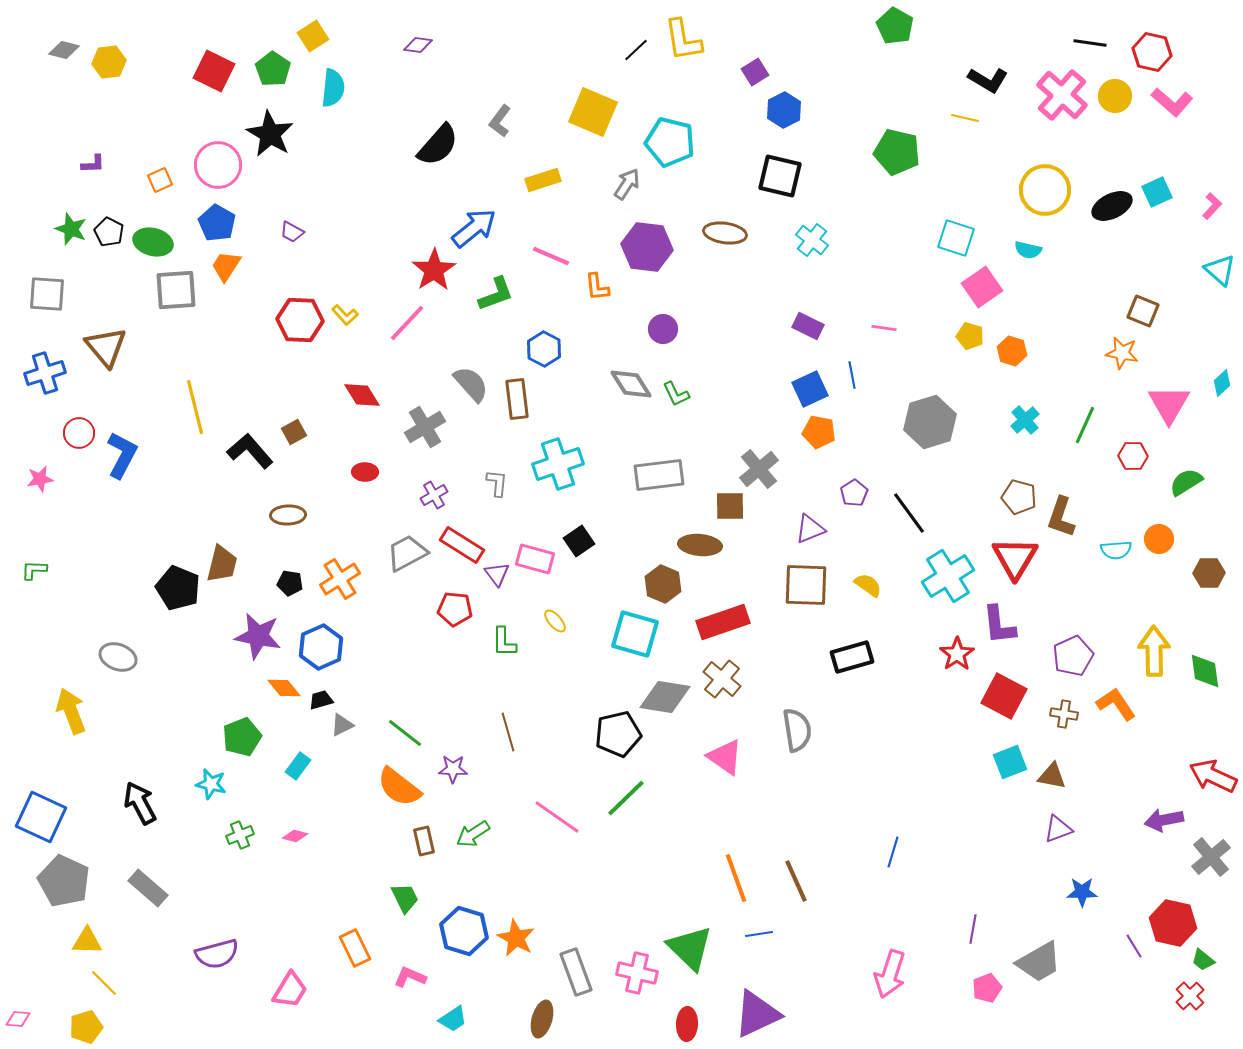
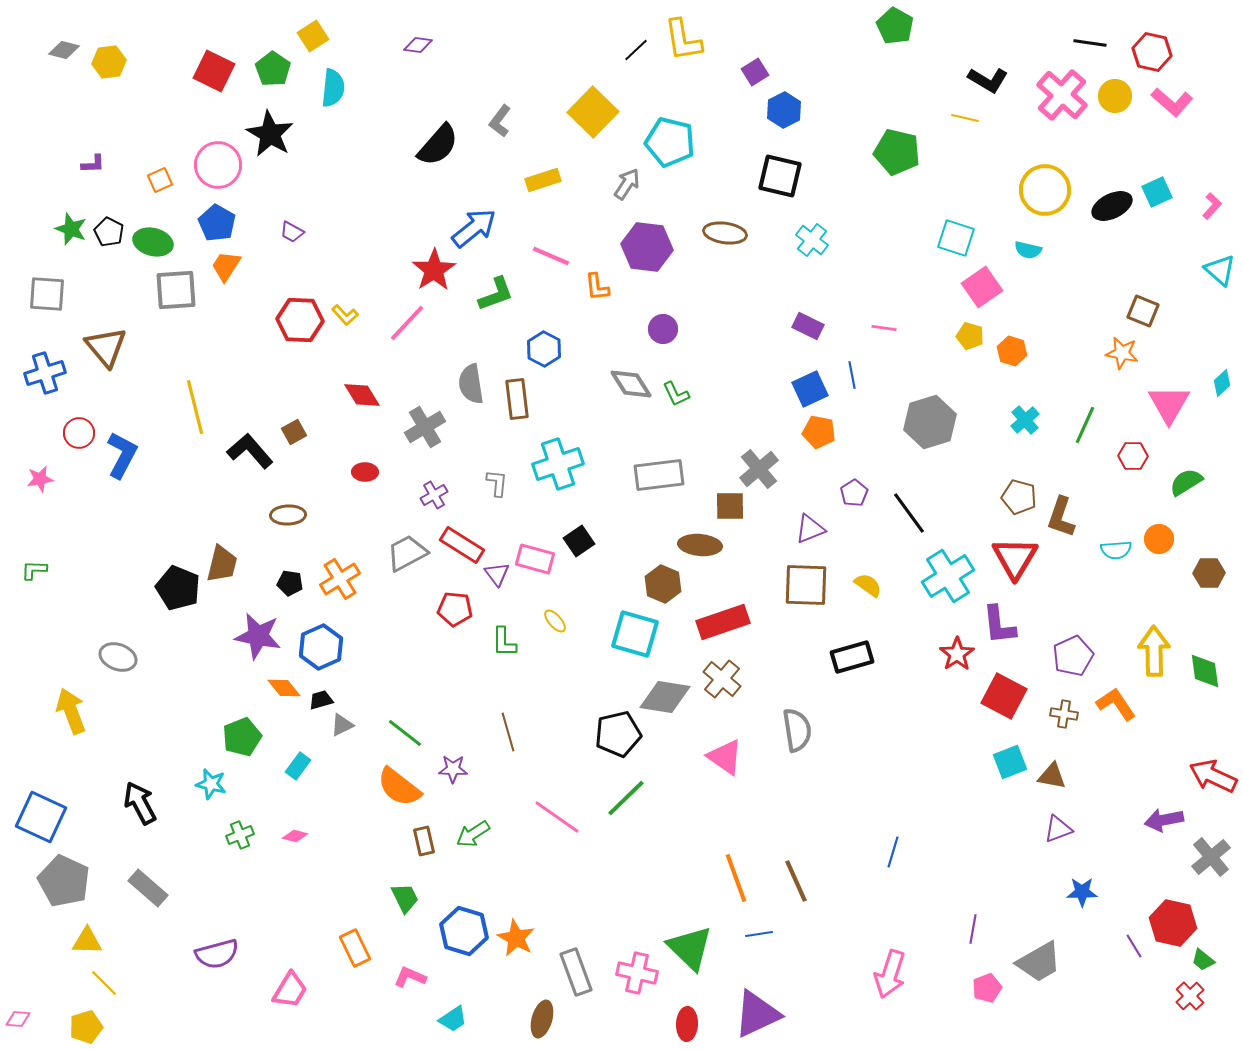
yellow square at (593, 112): rotated 21 degrees clockwise
gray semicircle at (471, 384): rotated 147 degrees counterclockwise
